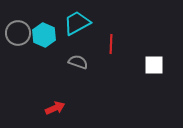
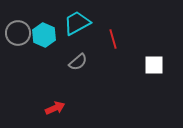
red line: moved 2 px right, 5 px up; rotated 18 degrees counterclockwise
gray semicircle: rotated 120 degrees clockwise
